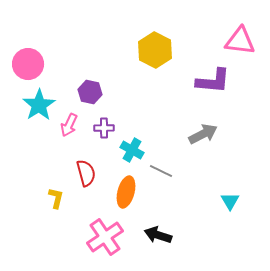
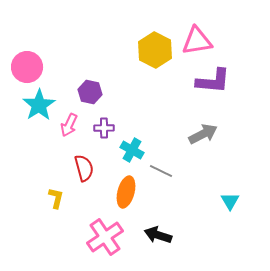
pink triangle: moved 43 px left; rotated 16 degrees counterclockwise
pink circle: moved 1 px left, 3 px down
red semicircle: moved 2 px left, 5 px up
